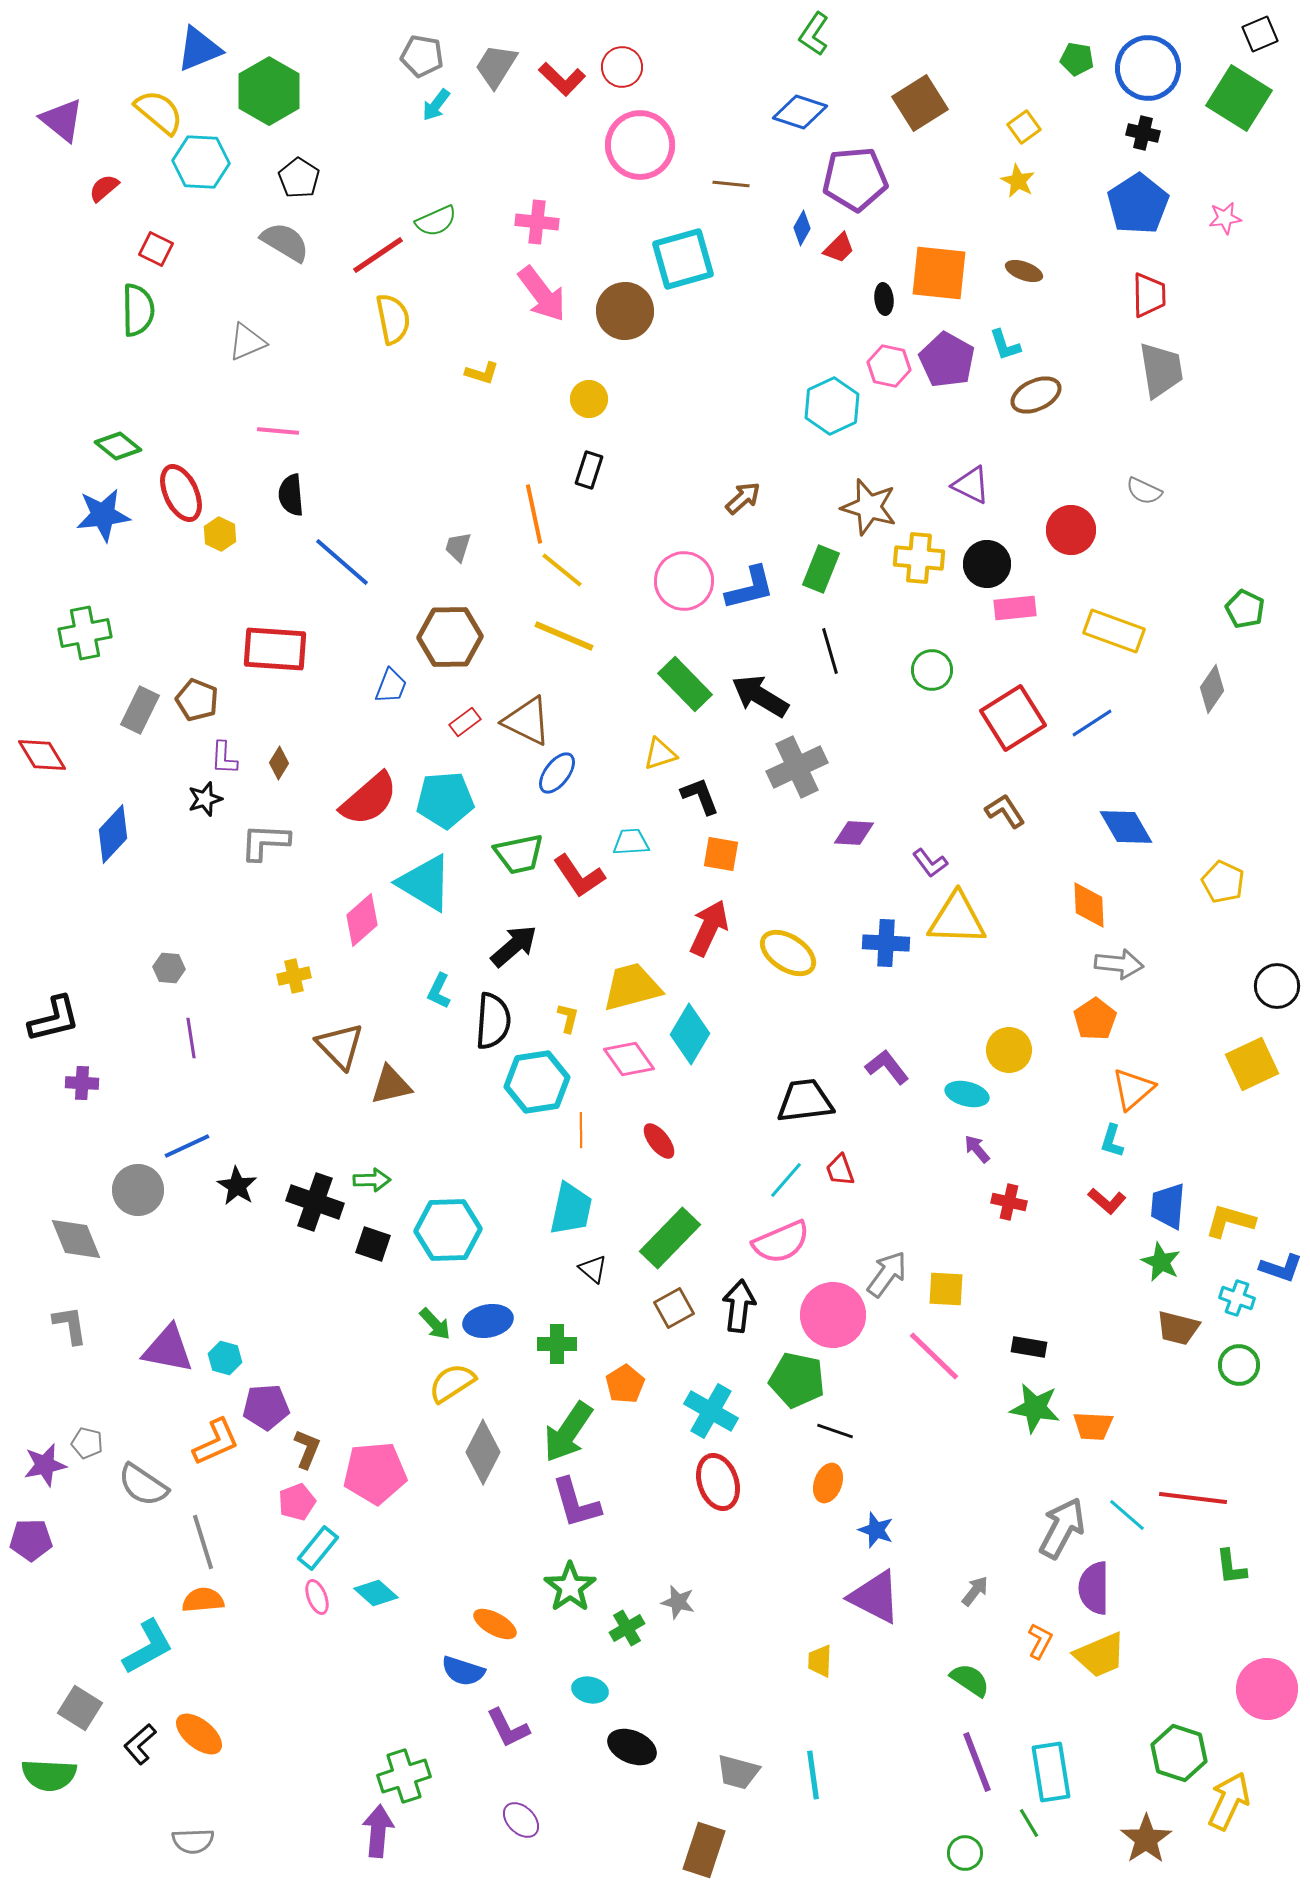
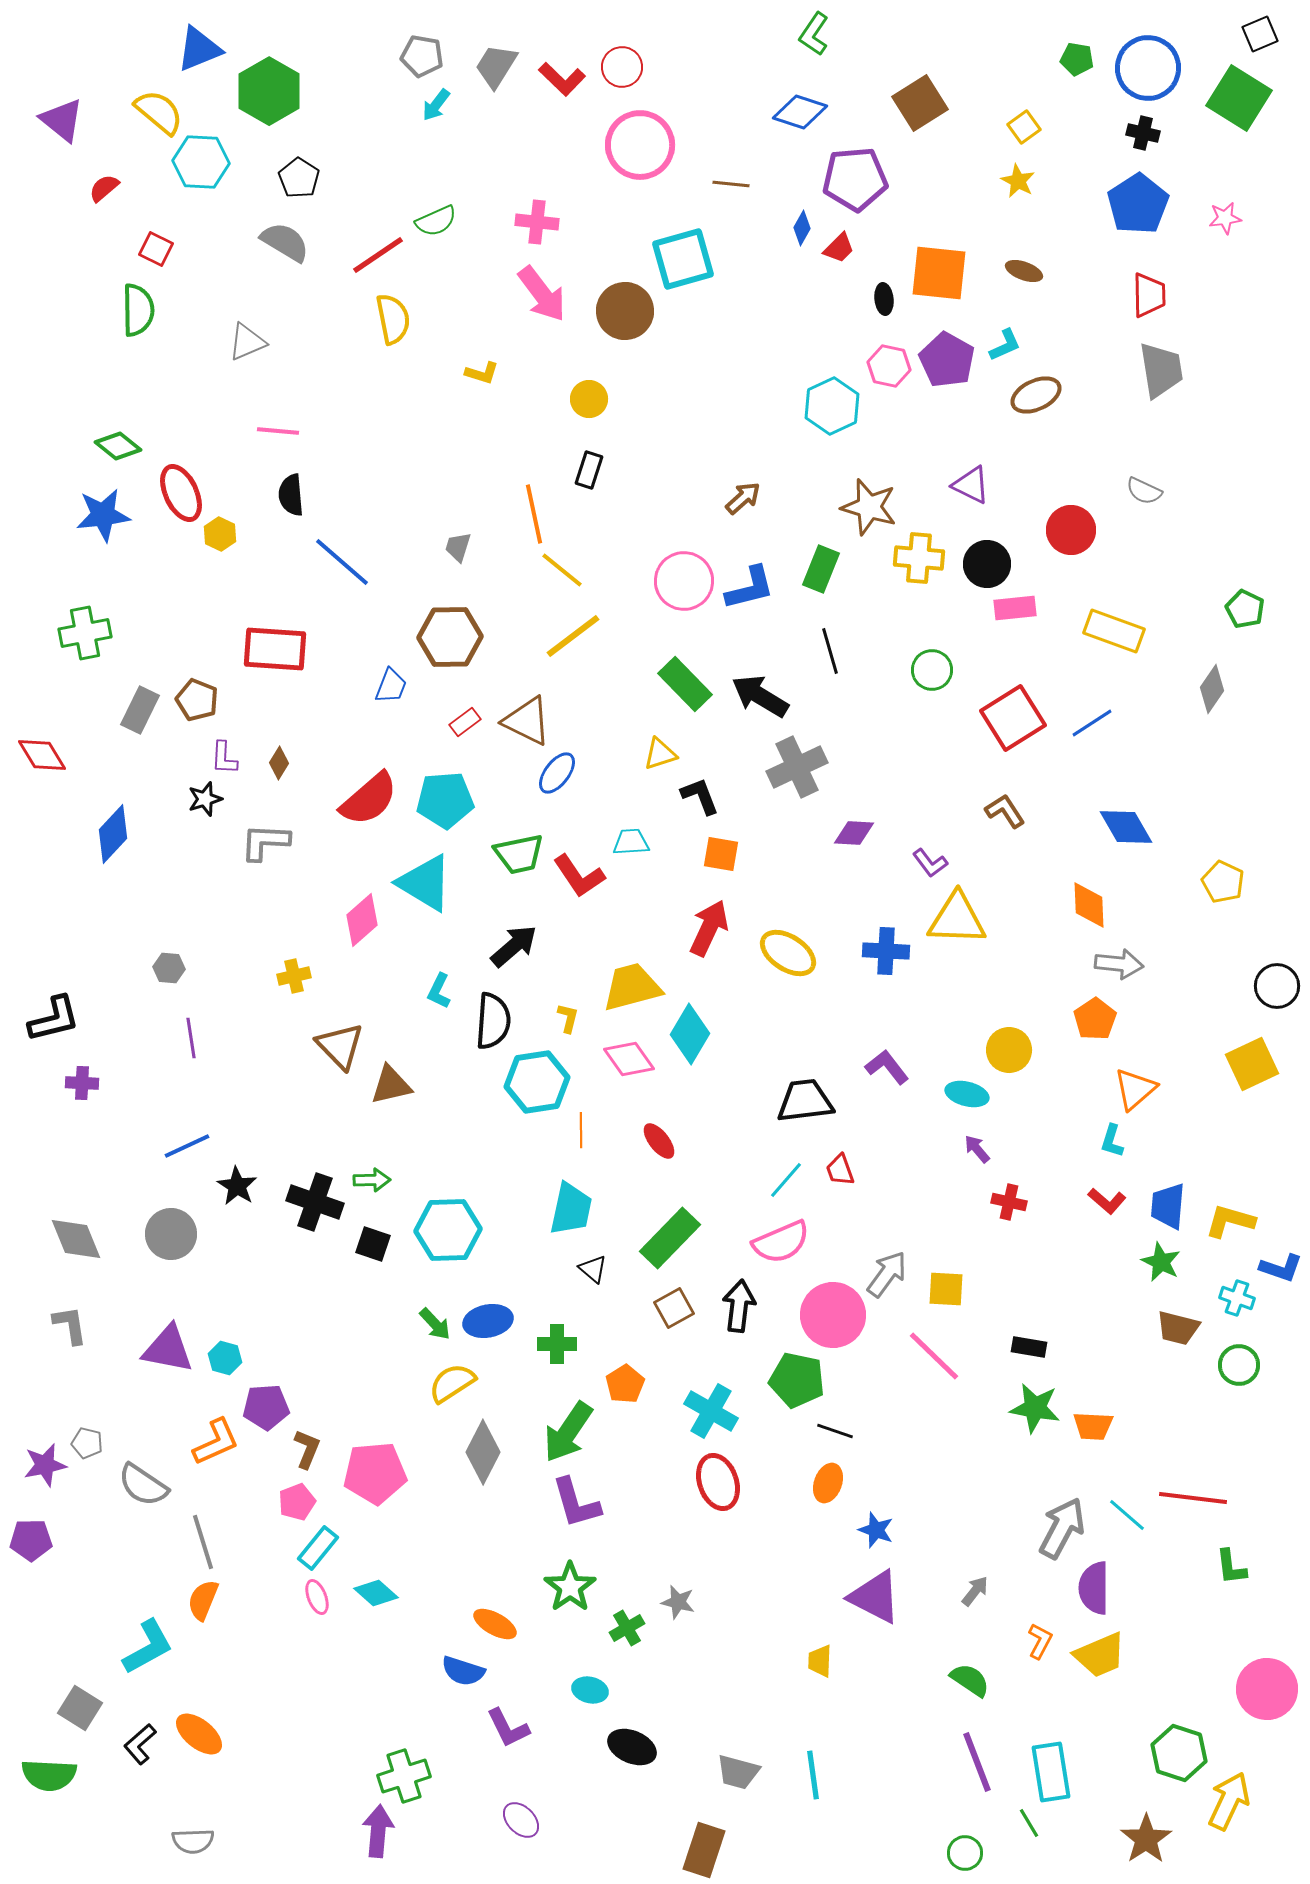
cyan L-shape at (1005, 345): rotated 96 degrees counterclockwise
yellow line at (564, 636): moved 9 px right; rotated 60 degrees counterclockwise
blue cross at (886, 943): moved 8 px down
orange triangle at (1133, 1089): moved 2 px right
gray circle at (138, 1190): moved 33 px right, 44 px down
orange semicircle at (203, 1600): rotated 63 degrees counterclockwise
